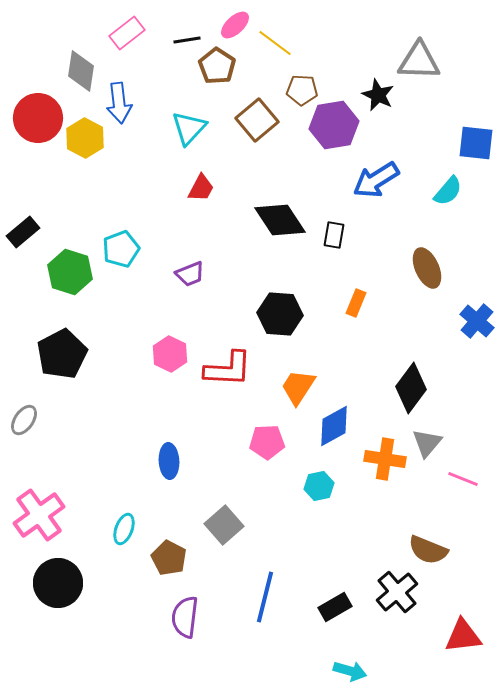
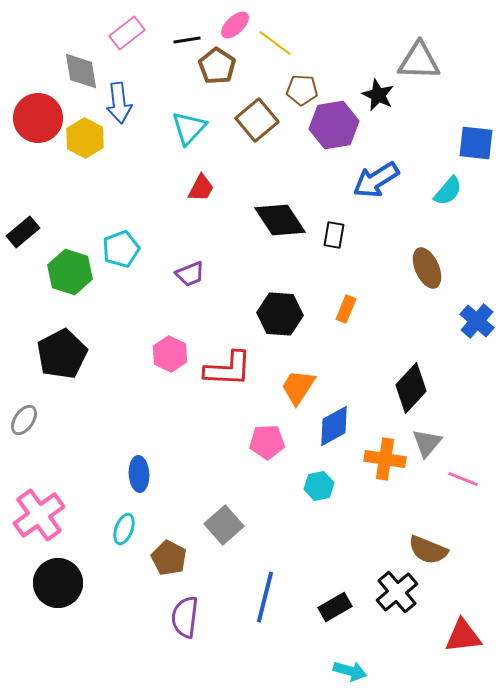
gray diamond at (81, 71): rotated 18 degrees counterclockwise
orange rectangle at (356, 303): moved 10 px left, 6 px down
black diamond at (411, 388): rotated 6 degrees clockwise
blue ellipse at (169, 461): moved 30 px left, 13 px down
